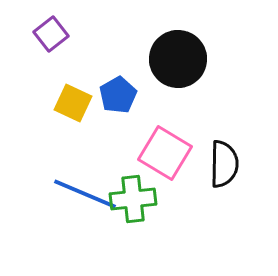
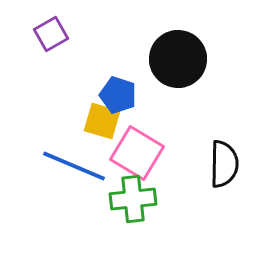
purple square: rotated 8 degrees clockwise
blue pentagon: rotated 24 degrees counterclockwise
yellow square: moved 29 px right, 18 px down; rotated 9 degrees counterclockwise
pink square: moved 28 px left
blue line: moved 11 px left, 28 px up
